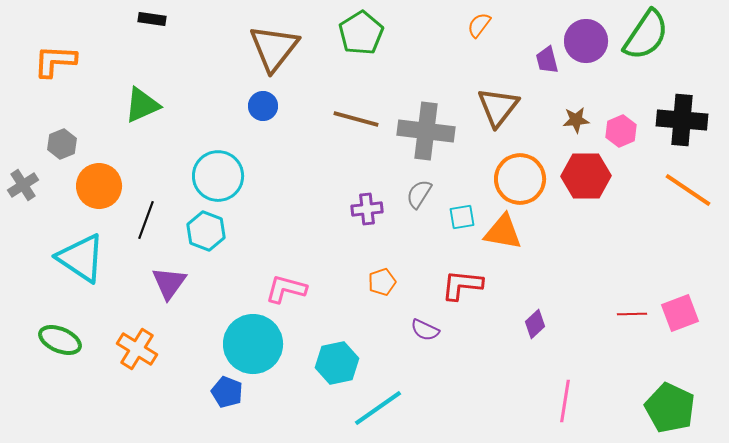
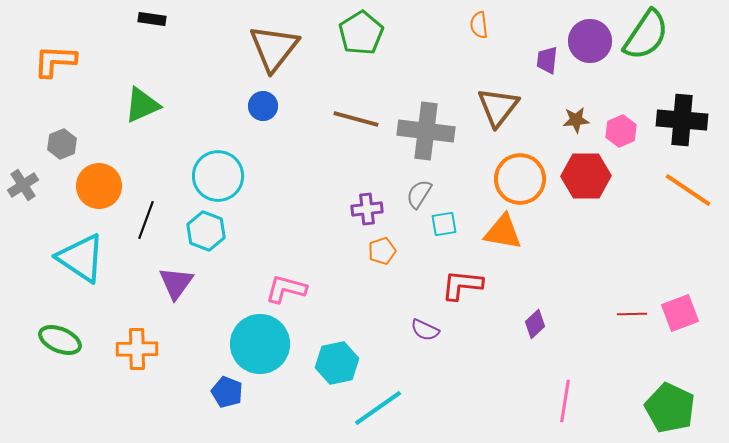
orange semicircle at (479, 25): rotated 44 degrees counterclockwise
purple circle at (586, 41): moved 4 px right
purple trapezoid at (547, 60): rotated 20 degrees clockwise
cyan square at (462, 217): moved 18 px left, 7 px down
orange pentagon at (382, 282): moved 31 px up
purple triangle at (169, 283): moved 7 px right
cyan circle at (253, 344): moved 7 px right
orange cross at (137, 349): rotated 33 degrees counterclockwise
